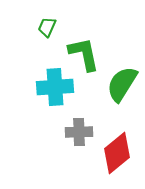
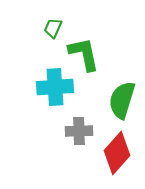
green trapezoid: moved 6 px right, 1 px down
green semicircle: moved 16 px down; rotated 15 degrees counterclockwise
gray cross: moved 1 px up
red diamond: rotated 9 degrees counterclockwise
